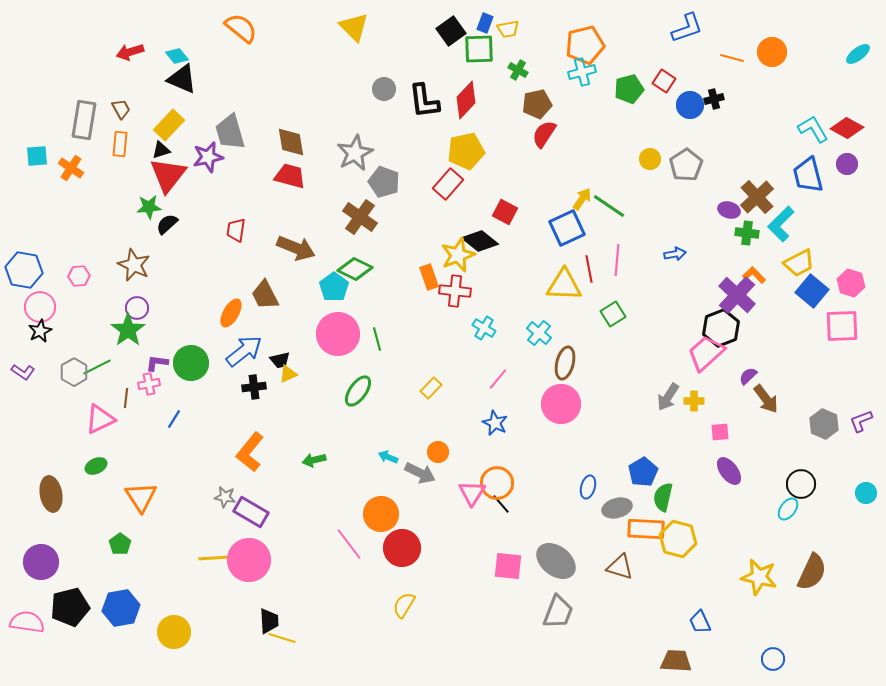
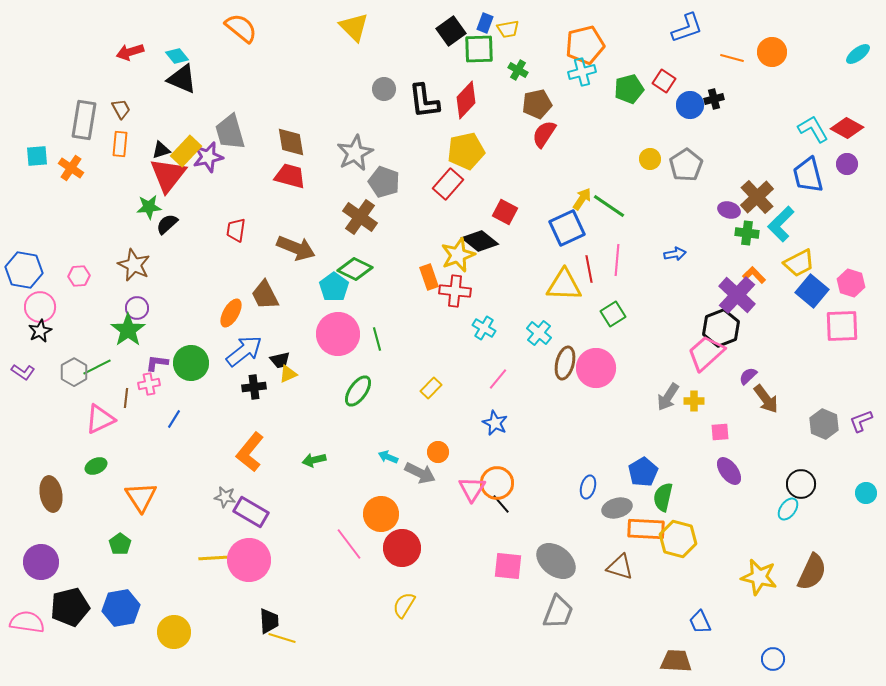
yellow rectangle at (169, 125): moved 17 px right, 26 px down
pink circle at (561, 404): moved 35 px right, 36 px up
pink triangle at (472, 493): moved 4 px up
